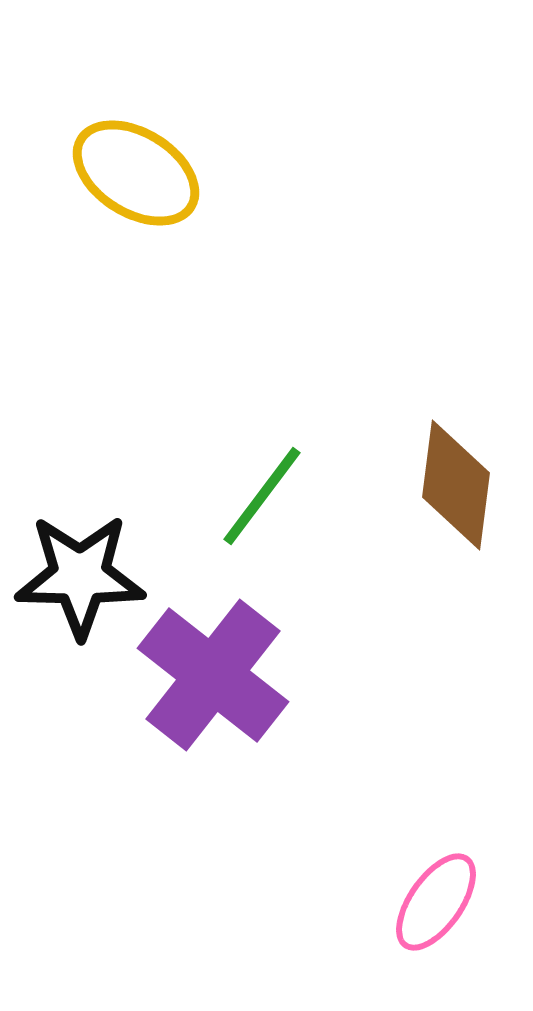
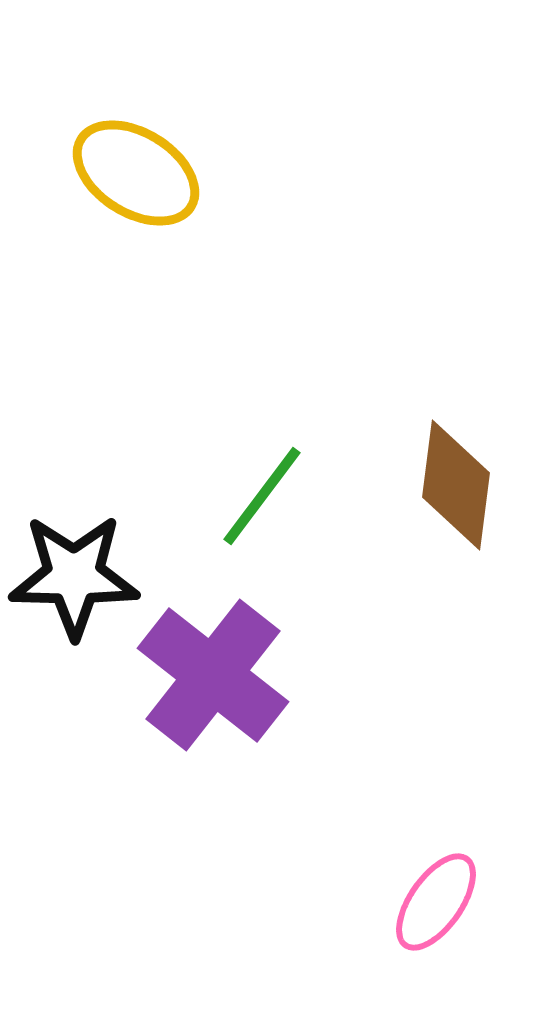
black star: moved 6 px left
